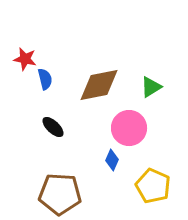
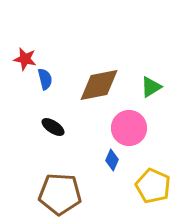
black ellipse: rotated 10 degrees counterclockwise
